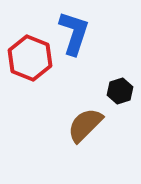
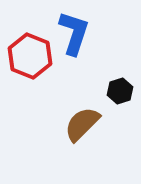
red hexagon: moved 2 px up
brown semicircle: moved 3 px left, 1 px up
